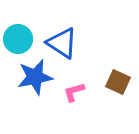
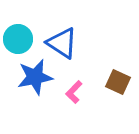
pink L-shape: rotated 30 degrees counterclockwise
